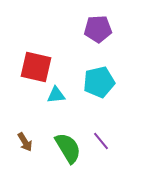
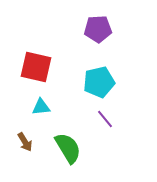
cyan triangle: moved 15 px left, 12 px down
purple line: moved 4 px right, 22 px up
